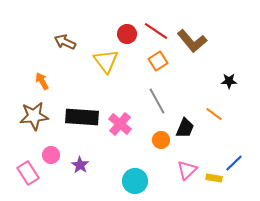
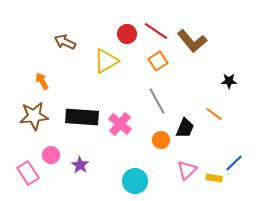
yellow triangle: rotated 36 degrees clockwise
